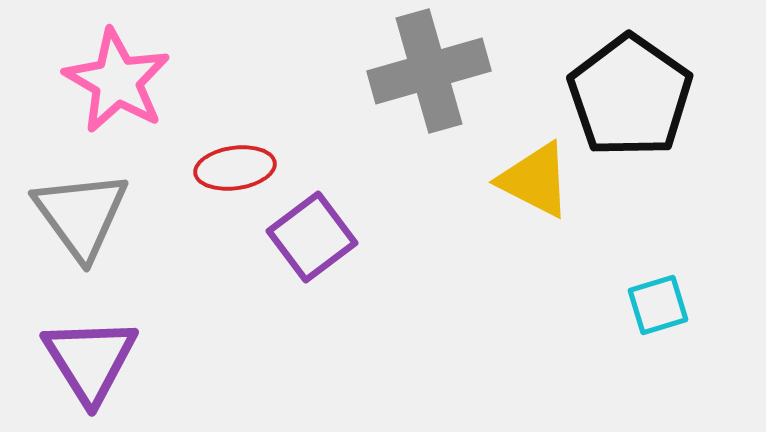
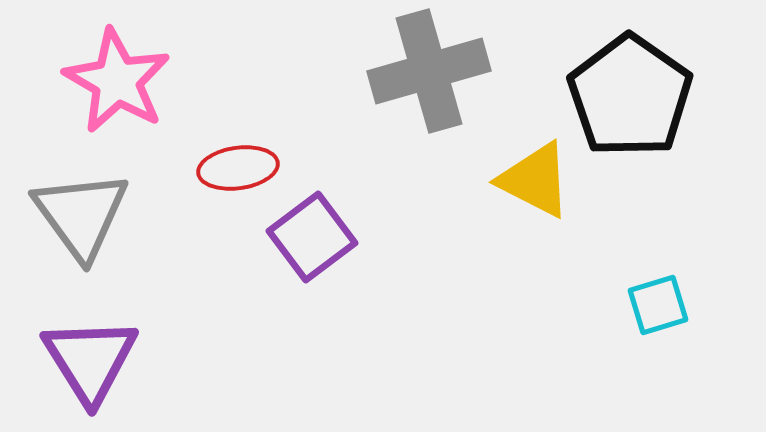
red ellipse: moved 3 px right
